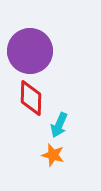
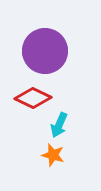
purple circle: moved 15 px right
red diamond: moved 2 px right; rotated 66 degrees counterclockwise
